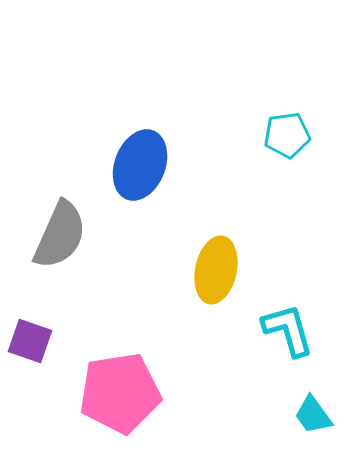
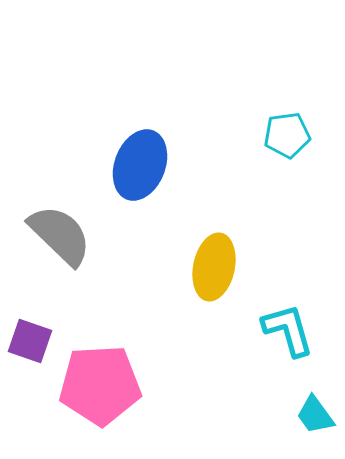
gray semicircle: rotated 70 degrees counterclockwise
yellow ellipse: moved 2 px left, 3 px up
pink pentagon: moved 20 px left, 8 px up; rotated 6 degrees clockwise
cyan trapezoid: moved 2 px right
